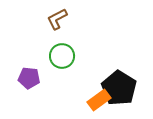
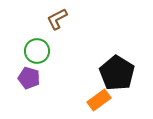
green circle: moved 25 px left, 5 px up
purple pentagon: rotated 10 degrees clockwise
black pentagon: moved 2 px left, 15 px up
